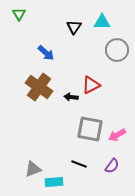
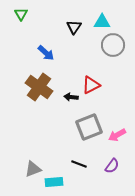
green triangle: moved 2 px right
gray circle: moved 4 px left, 5 px up
gray square: moved 1 px left, 2 px up; rotated 32 degrees counterclockwise
